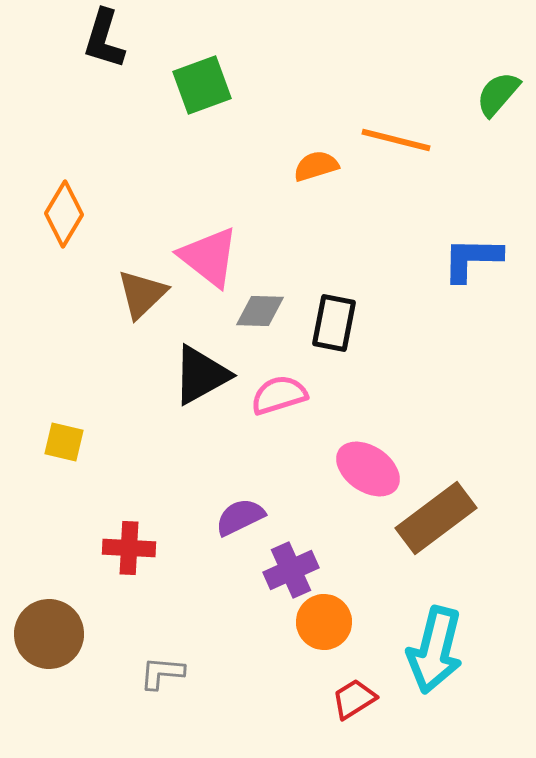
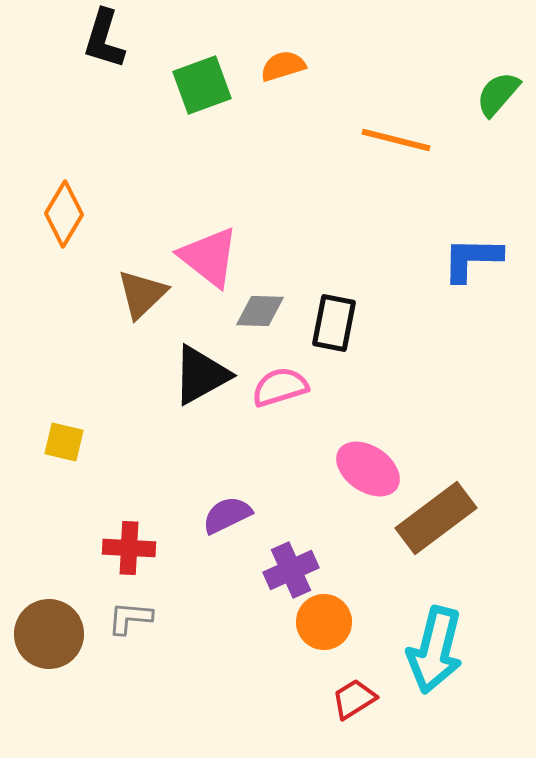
orange semicircle: moved 33 px left, 100 px up
pink semicircle: moved 1 px right, 8 px up
purple semicircle: moved 13 px left, 2 px up
gray L-shape: moved 32 px left, 55 px up
